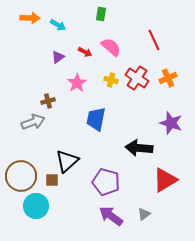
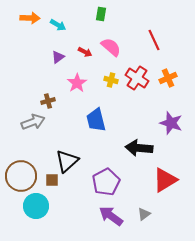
blue trapezoid: moved 1 px down; rotated 25 degrees counterclockwise
purple pentagon: rotated 28 degrees clockwise
